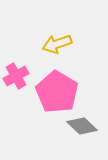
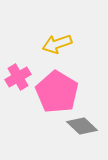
pink cross: moved 2 px right, 1 px down
